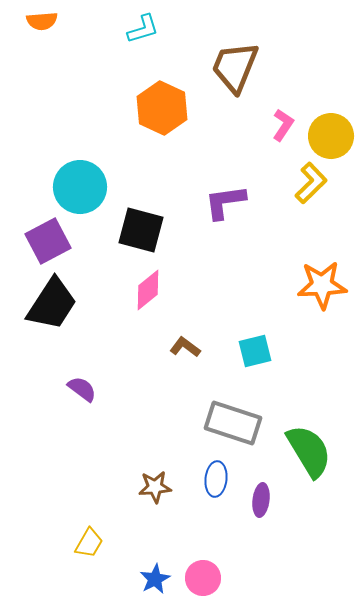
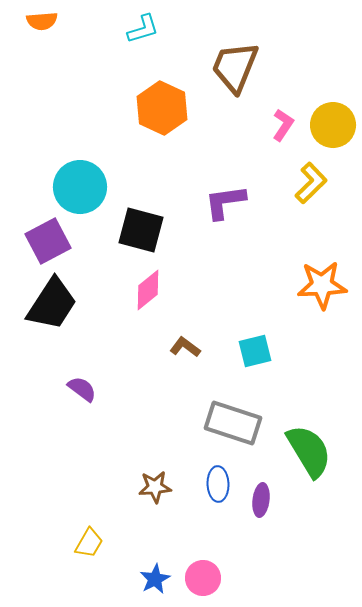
yellow circle: moved 2 px right, 11 px up
blue ellipse: moved 2 px right, 5 px down; rotated 8 degrees counterclockwise
